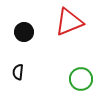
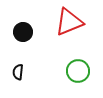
black circle: moved 1 px left
green circle: moved 3 px left, 8 px up
